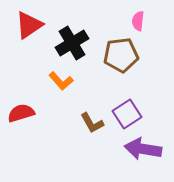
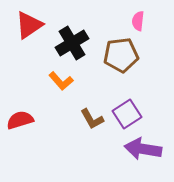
red semicircle: moved 1 px left, 7 px down
brown L-shape: moved 4 px up
